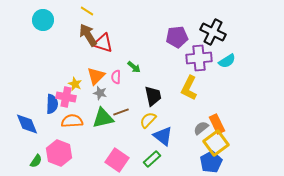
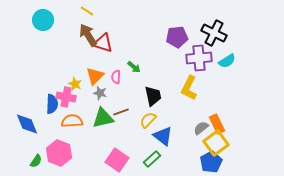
black cross: moved 1 px right, 1 px down
orange triangle: moved 1 px left
